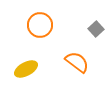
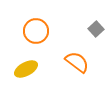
orange circle: moved 4 px left, 6 px down
